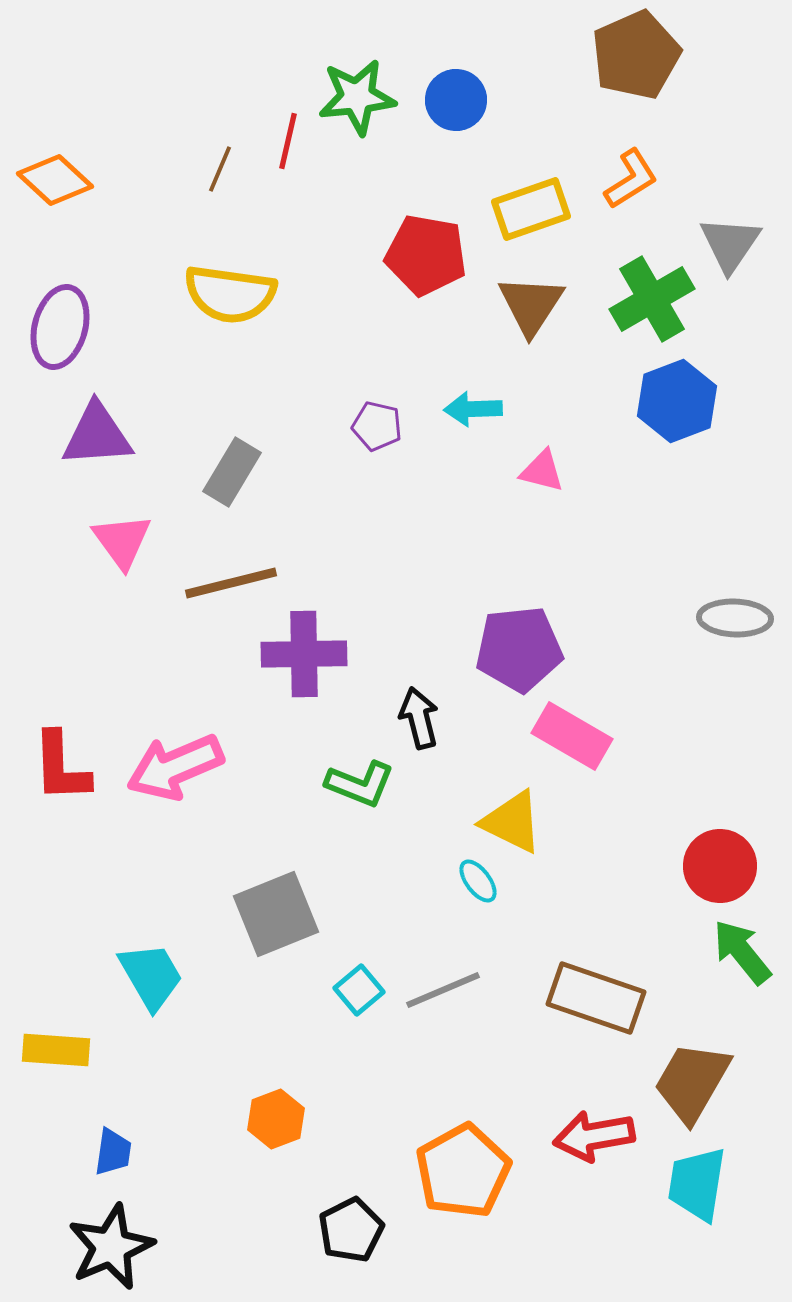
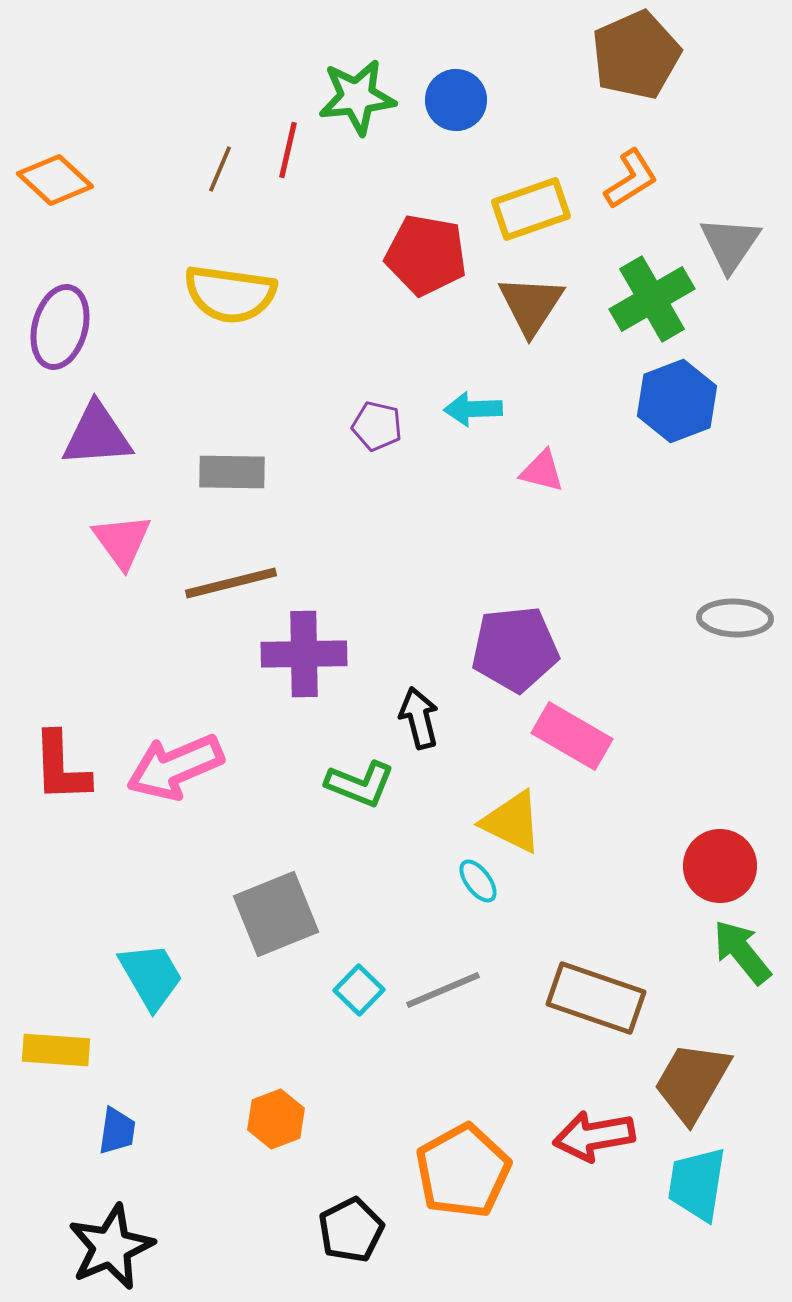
red line at (288, 141): moved 9 px down
gray rectangle at (232, 472): rotated 60 degrees clockwise
purple pentagon at (519, 649): moved 4 px left
cyan square at (359, 990): rotated 6 degrees counterclockwise
blue trapezoid at (113, 1152): moved 4 px right, 21 px up
